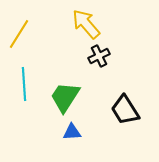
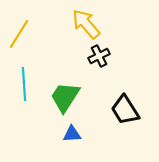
blue triangle: moved 2 px down
